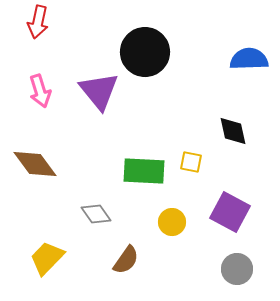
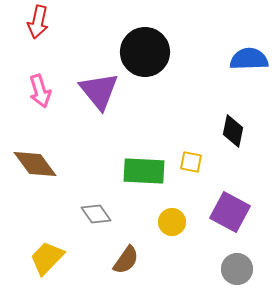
black diamond: rotated 24 degrees clockwise
